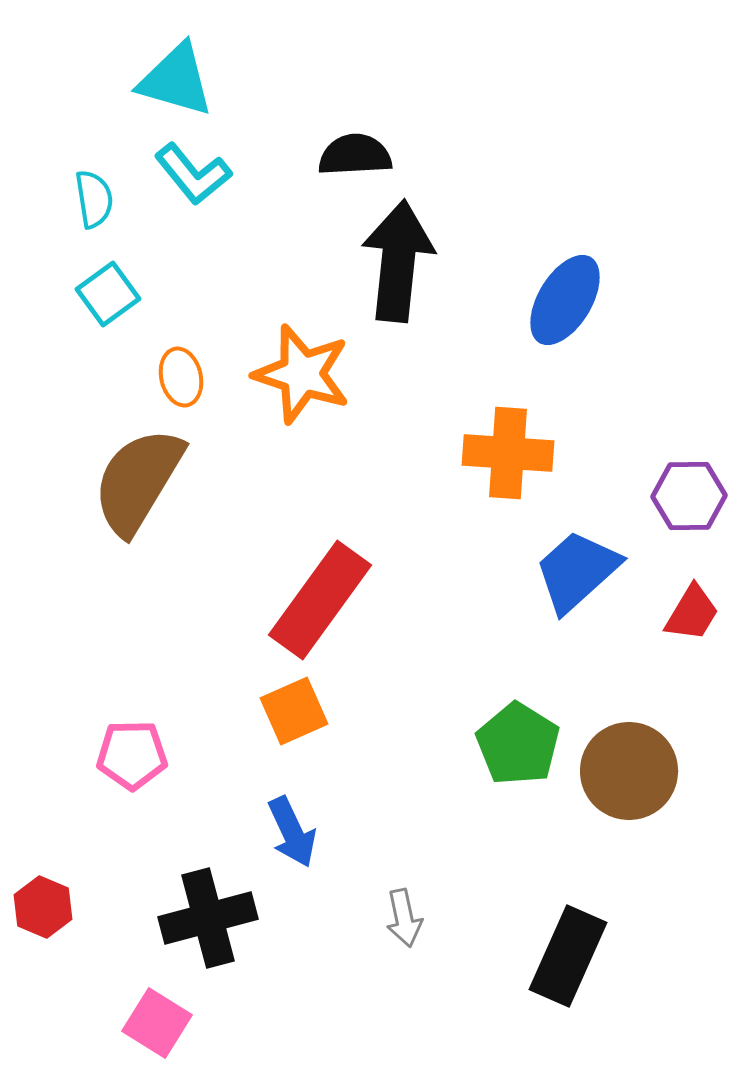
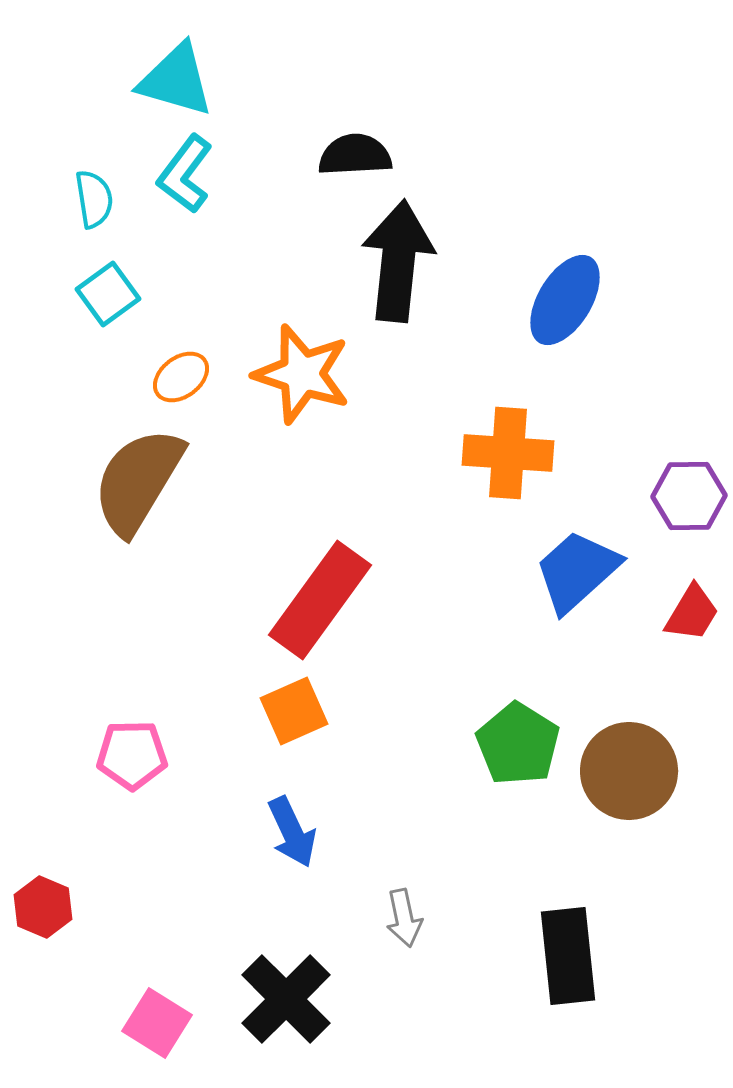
cyan L-shape: moved 8 px left; rotated 76 degrees clockwise
orange ellipse: rotated 66 degrees clockwise
black cross: moved 78 px right, 81 px down; rotated 30 degrees counterclockwise
black rectangle: rotated 30 degrees counterclockwise
